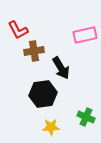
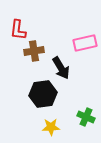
red L-shape: rotated 35 degrees clockwise
pink rectangle: moved 8 px down
